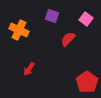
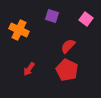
red semicircle: moved 7 px down
red pentagon: moved 20 px left, 12 px up; rotated 10 degrees counterclockwise
